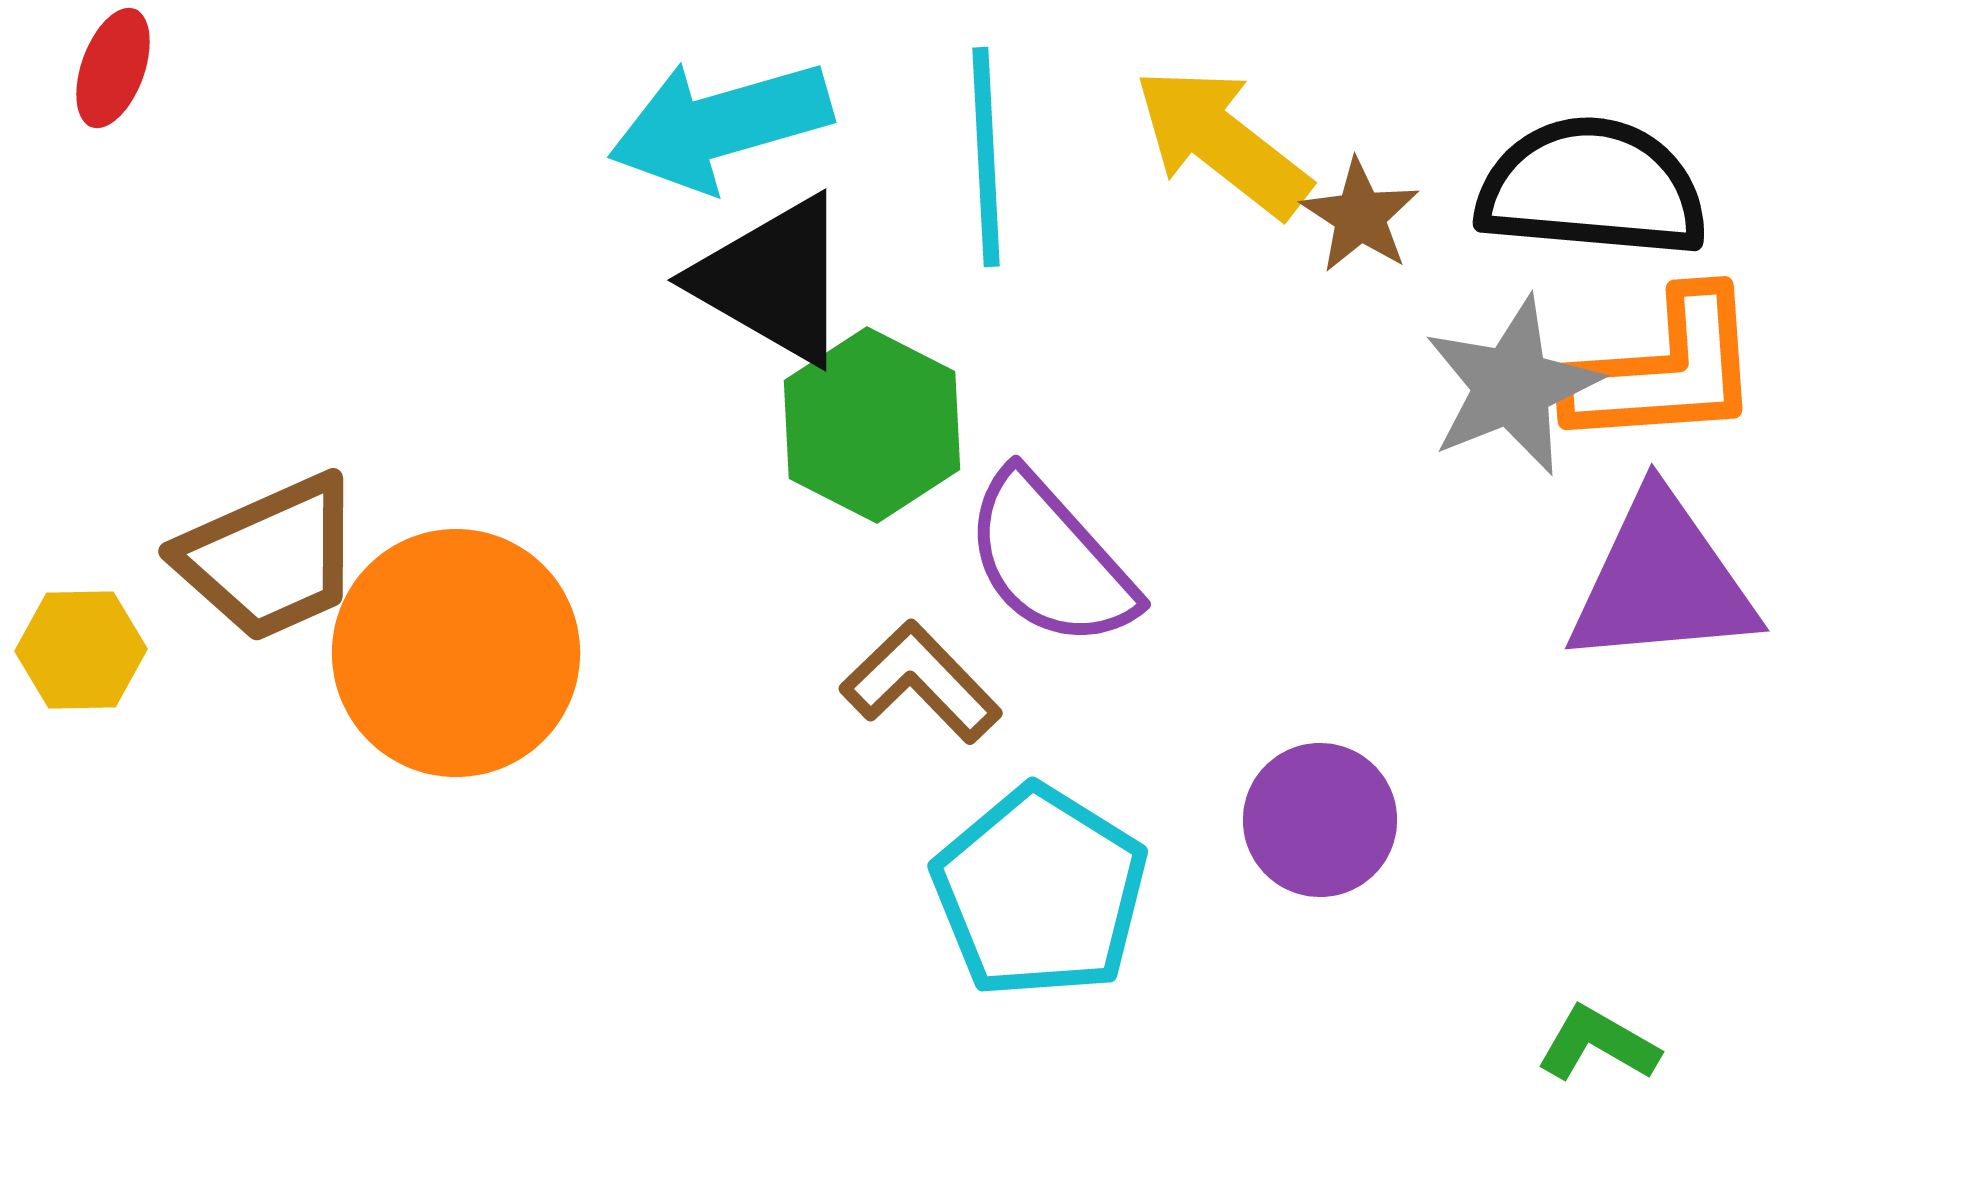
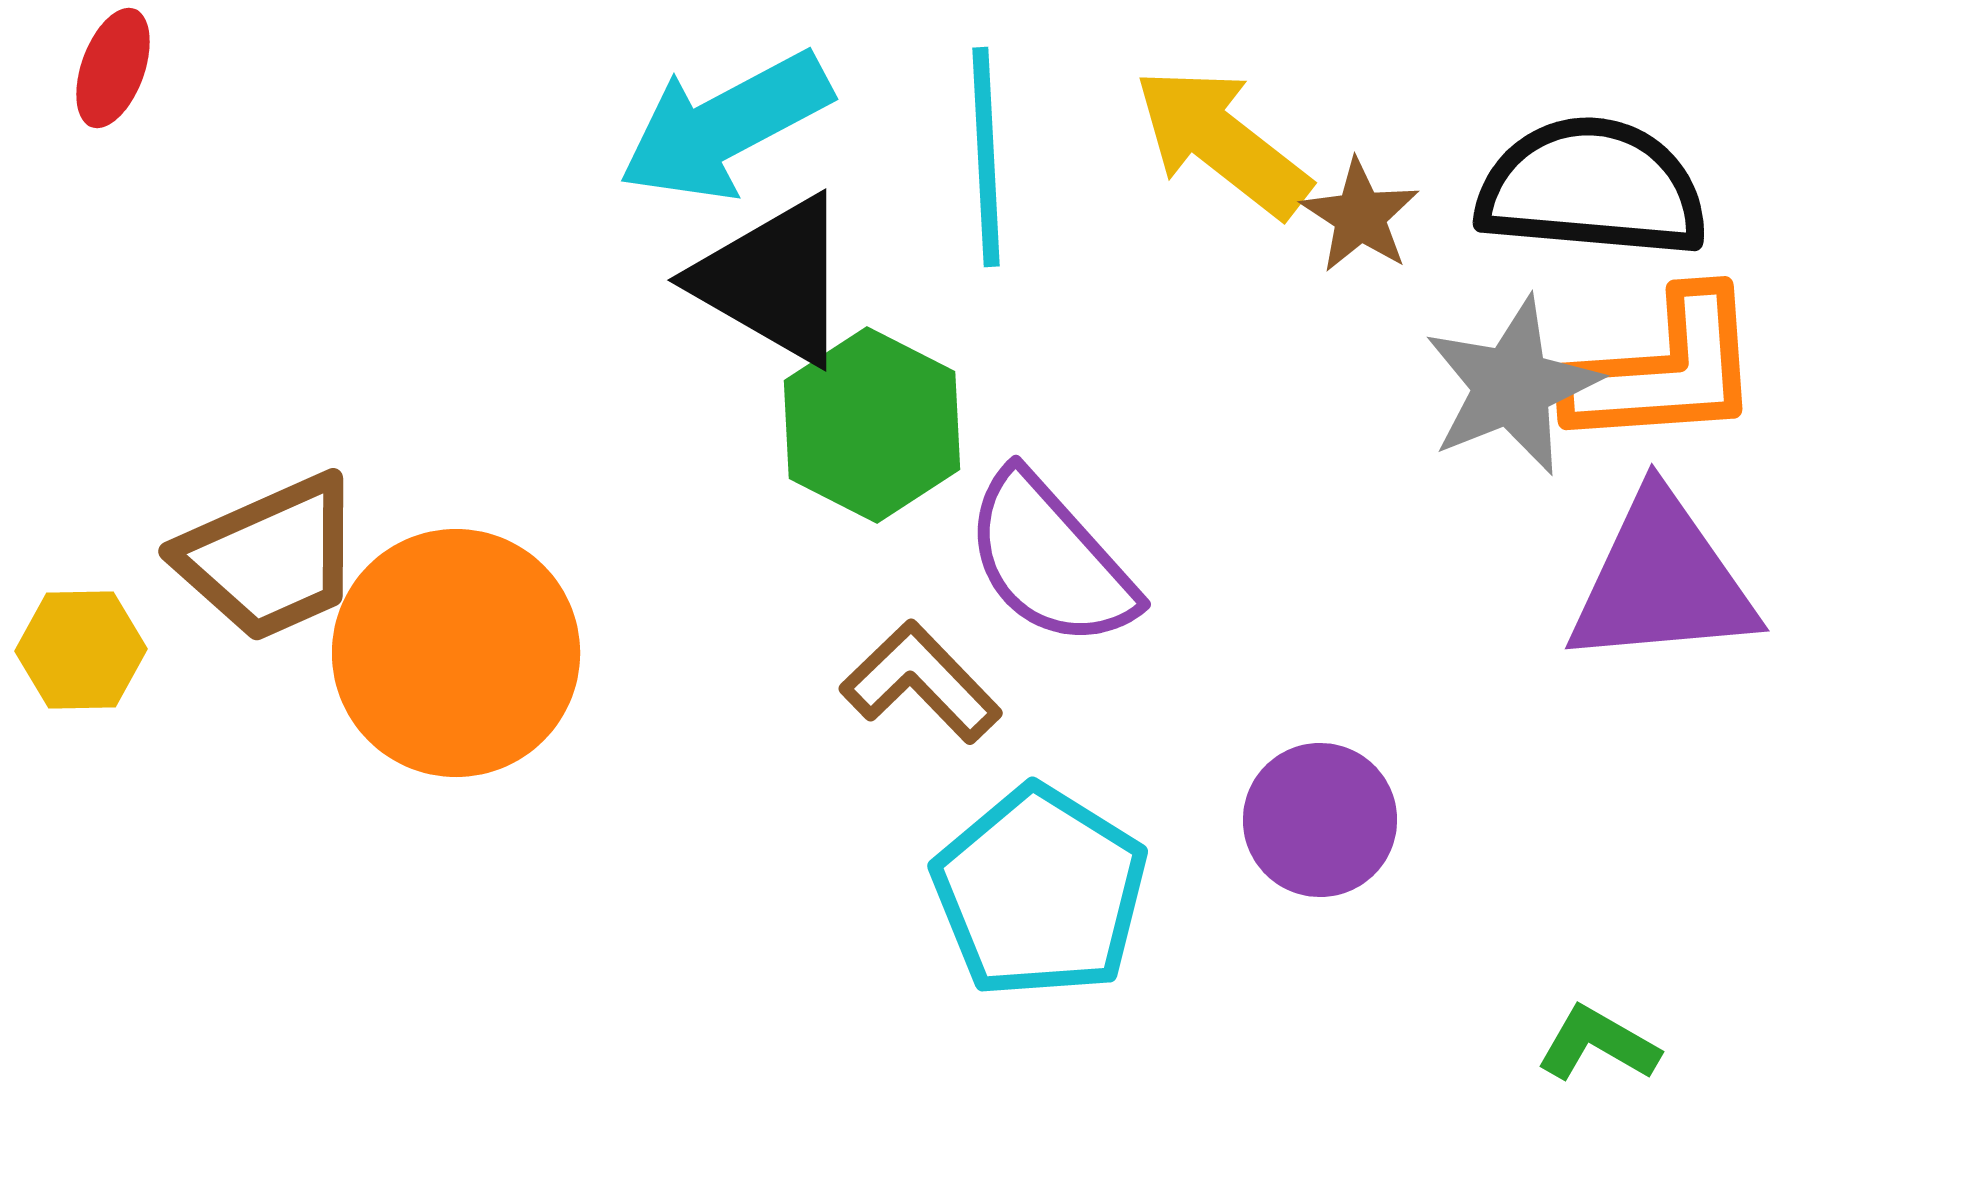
cyan arrow: moved 5 px right, 1 px down; rotated 12 degrees counterclockwise
